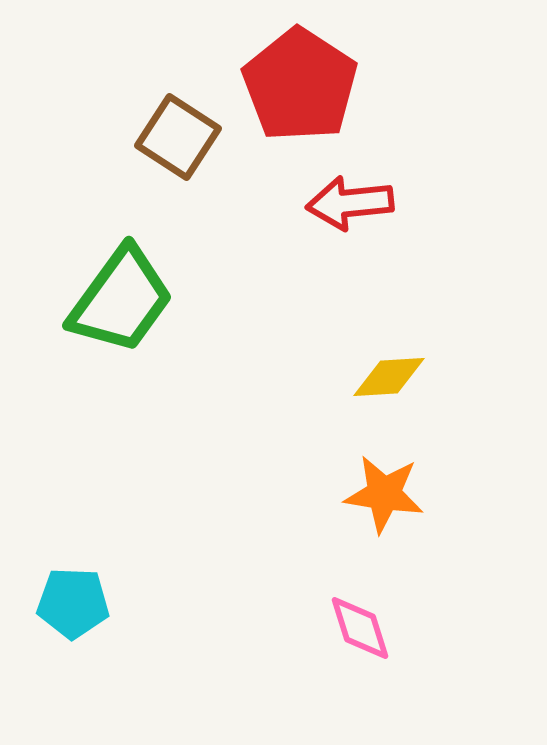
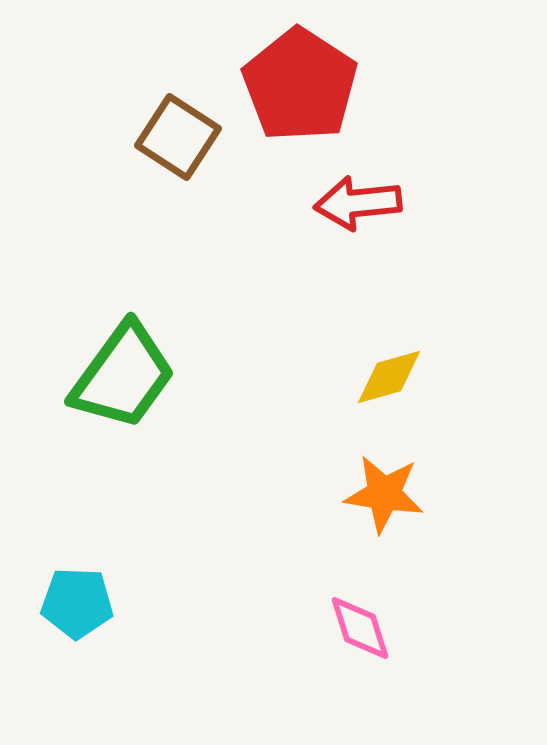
red arrow: moved 8 px right
green trapezoid: moved 2 px right, 76 px down
yellow diamond: rotated 12 degrees counterclockwise
cyan pentagon: moved 4 px right
